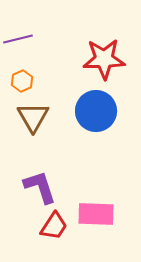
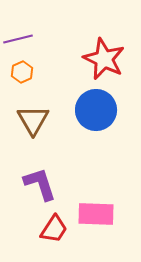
red star: rotated 27 degrees clockwise
orange hexagon: moved 9 px up
blue circle: moved 1 px up
brown triangle: moved 3 px down
purple L-shape: moved 3 px up
red trapezoid: moved 3 px down
